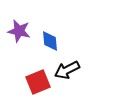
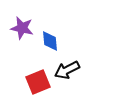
purple star: moved 3 px right, 3 px up
